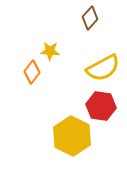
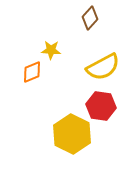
yellow star: moved 1 px right, 1 px up
yellow semicircle: moved 1 px up
orange diamond: rotated 30 degrees clockwise
yellow hexagon: moved 2 px up
